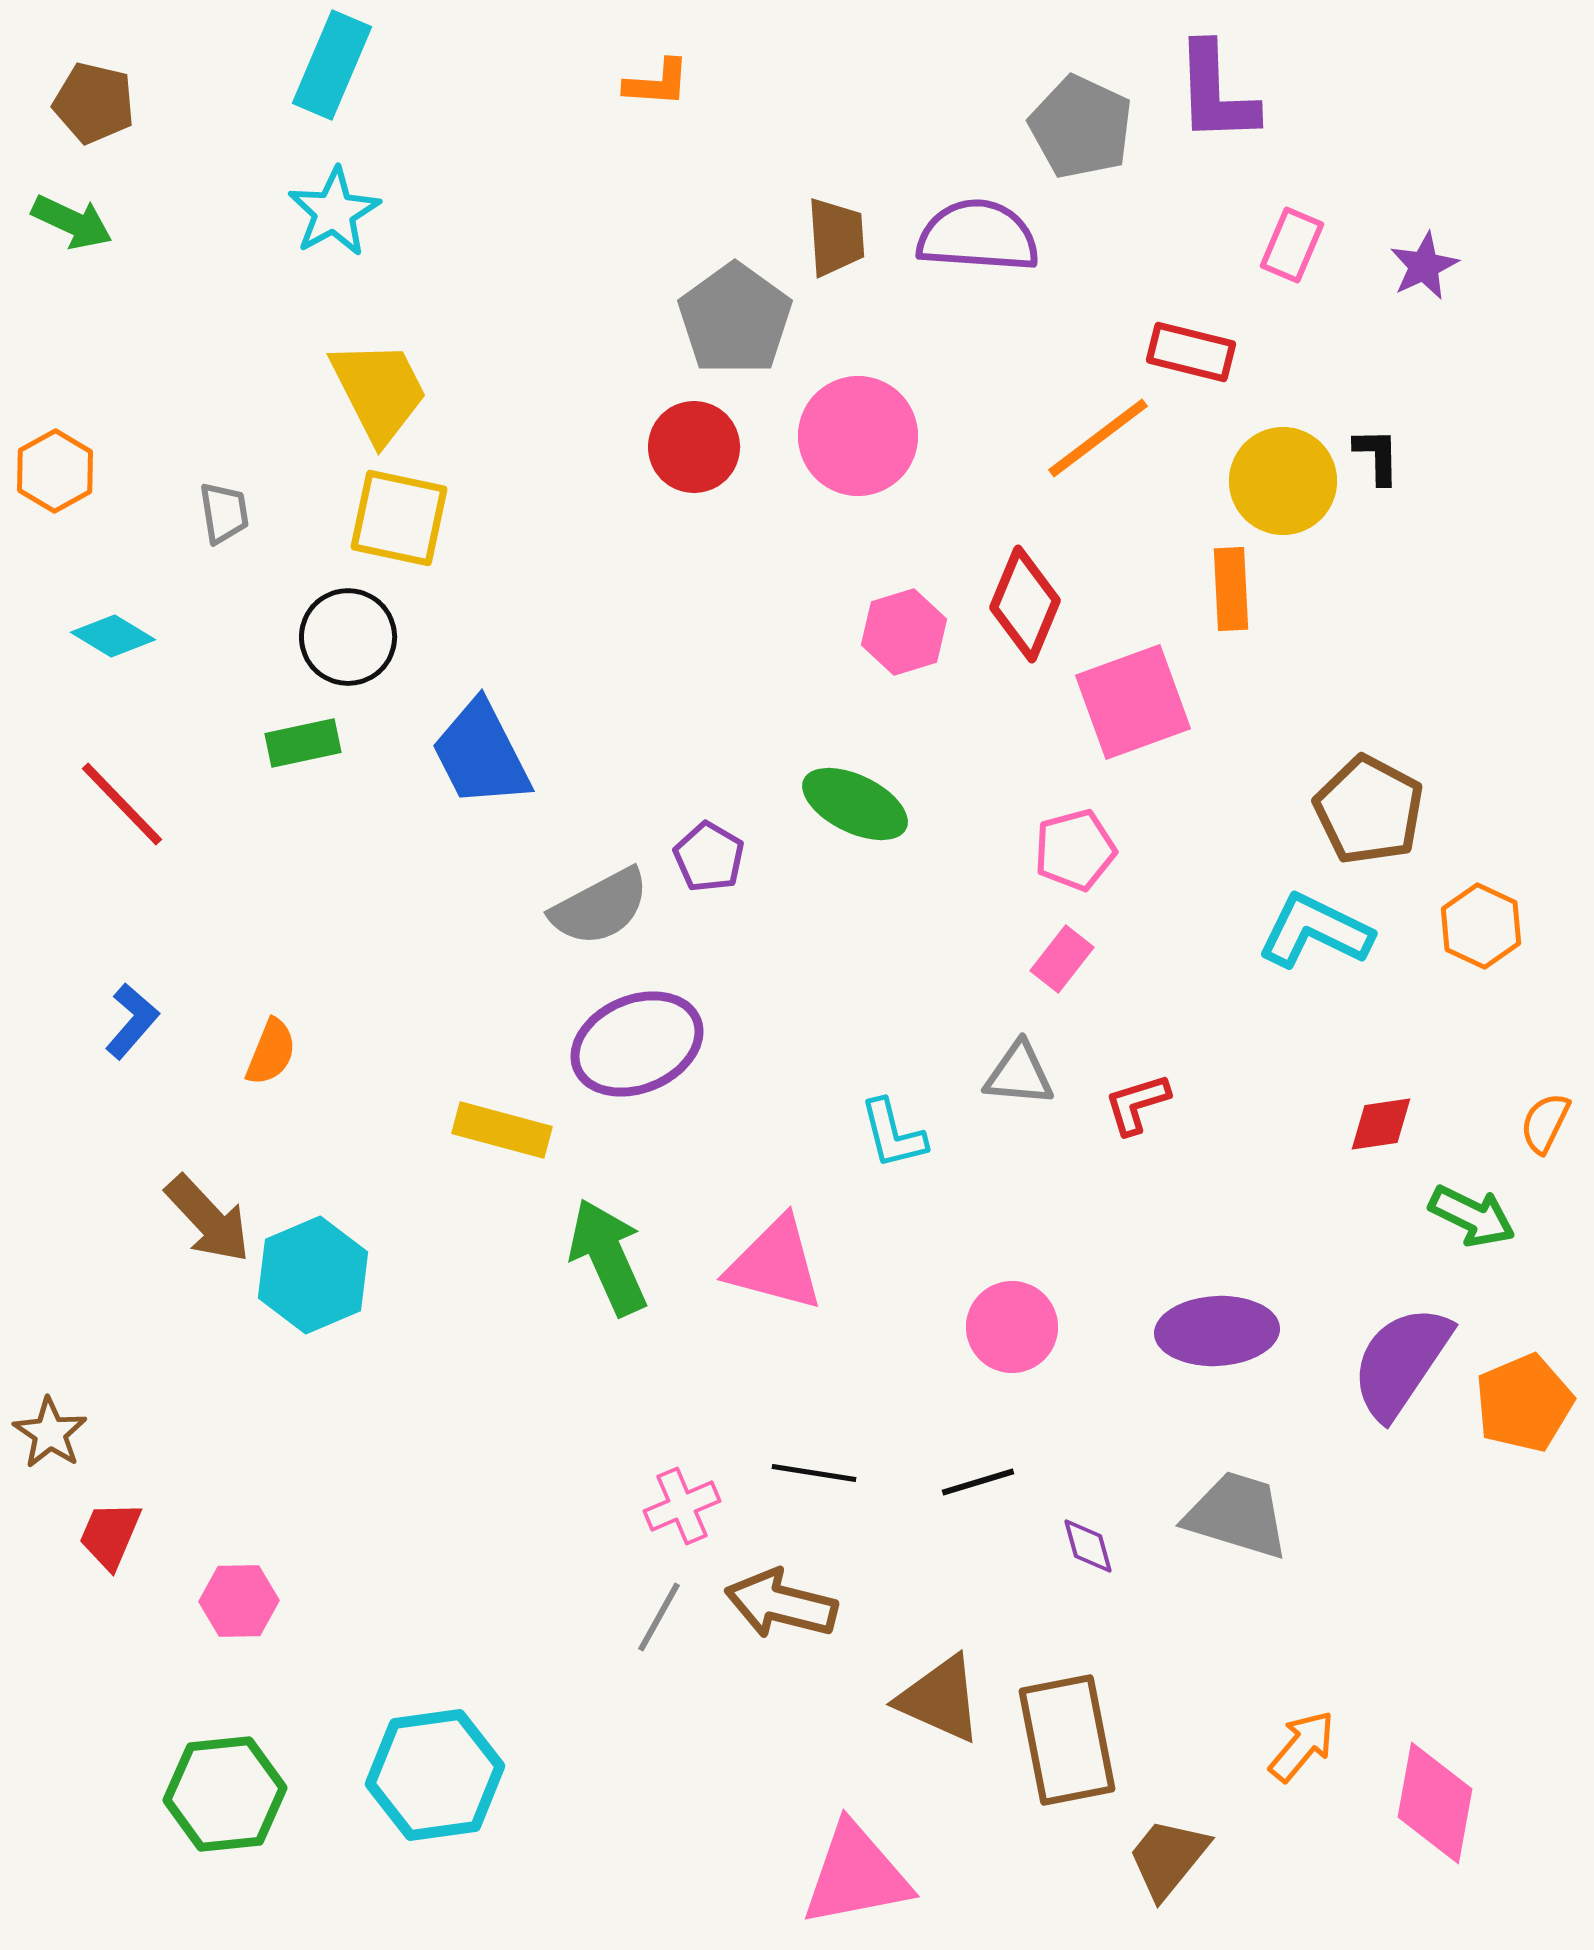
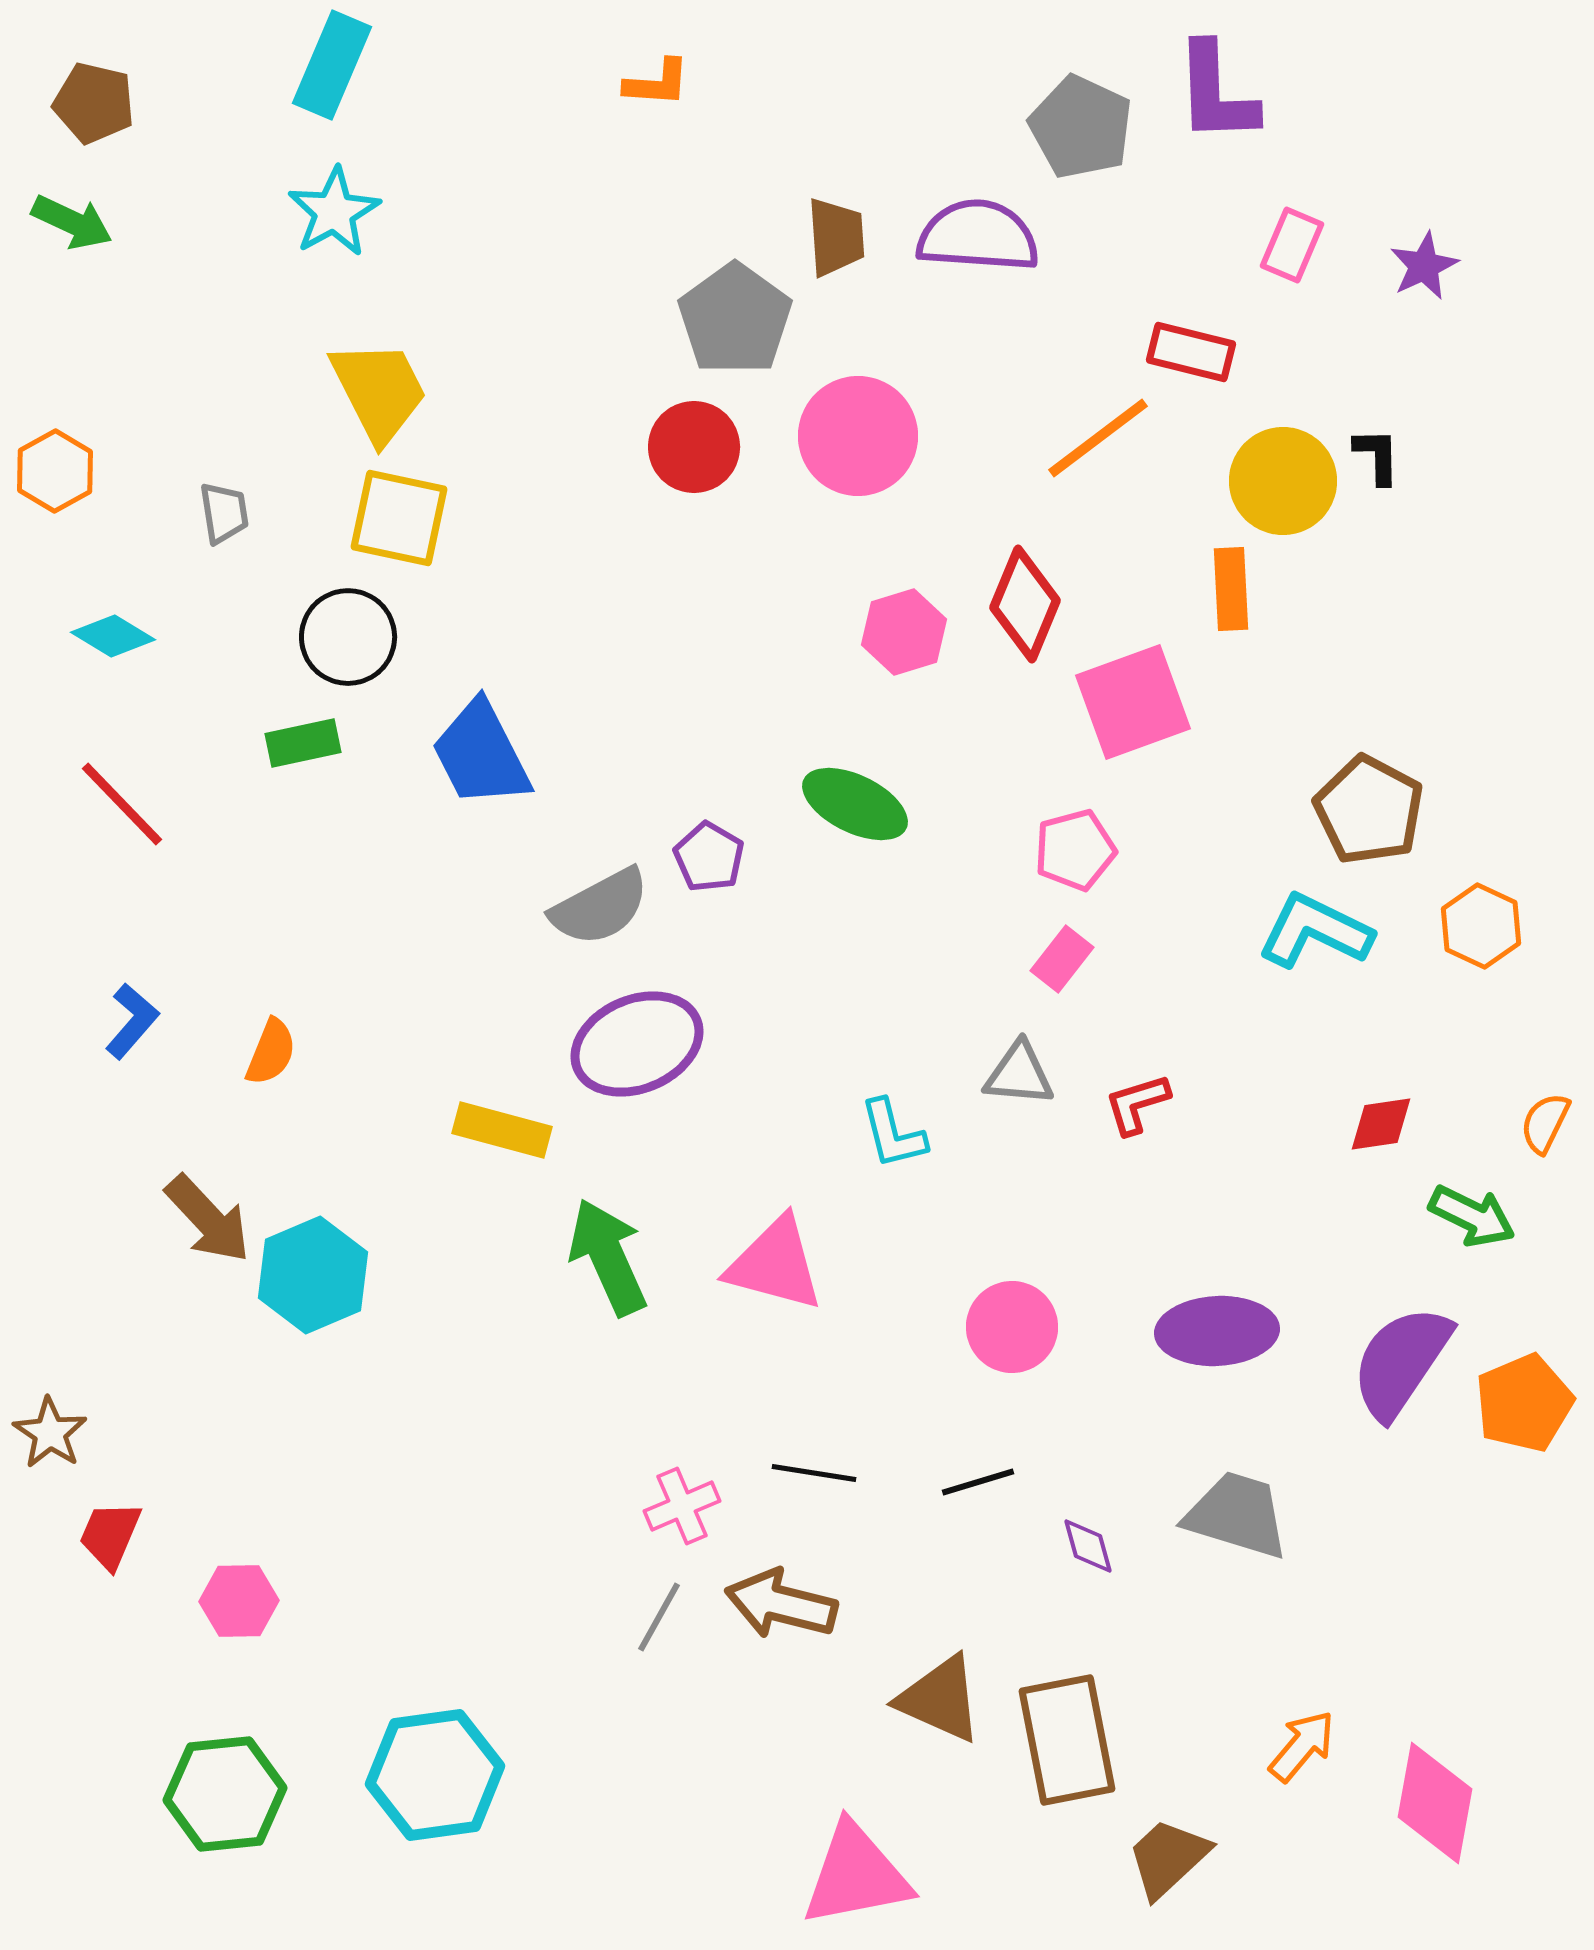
brown trapezoid at (1168, 1858): rotated 8 degrees clockwise
